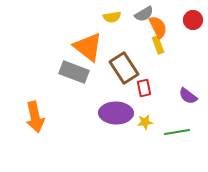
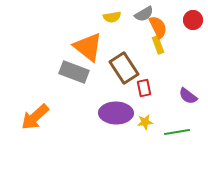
orange arrow: rotated 60 degrees clockwise
